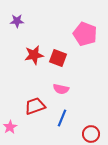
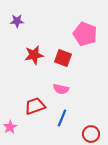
red square: moved 5 px right
